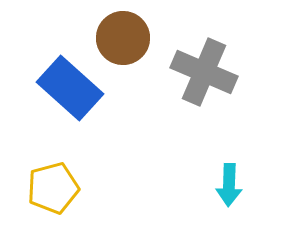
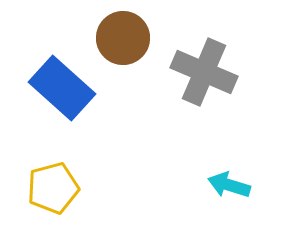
blue rectangle: moved 8 px left
cyan arrow: rotated 105 degrees clockwise
